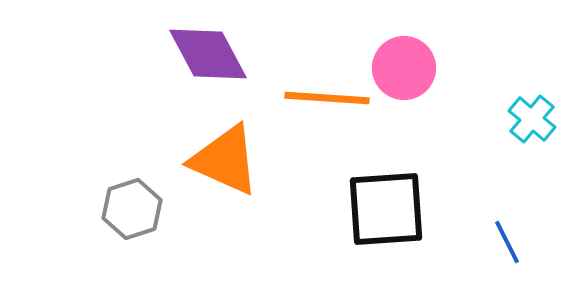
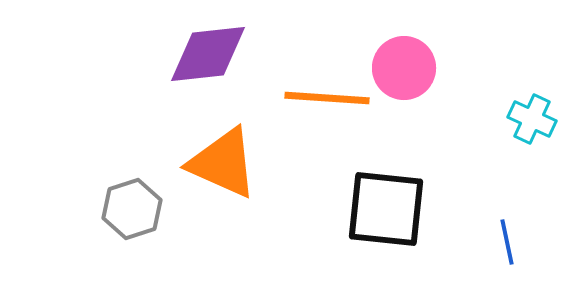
purple diamond: rotated 68 degrees counterclockwise
cyan cross: rotated 15 degrees counterclockwise
orange triangle: moved 2 px left, 3 px down
black square: rotated 10 degrees clockwise
blue line: rotated 15 degrees clockwise
